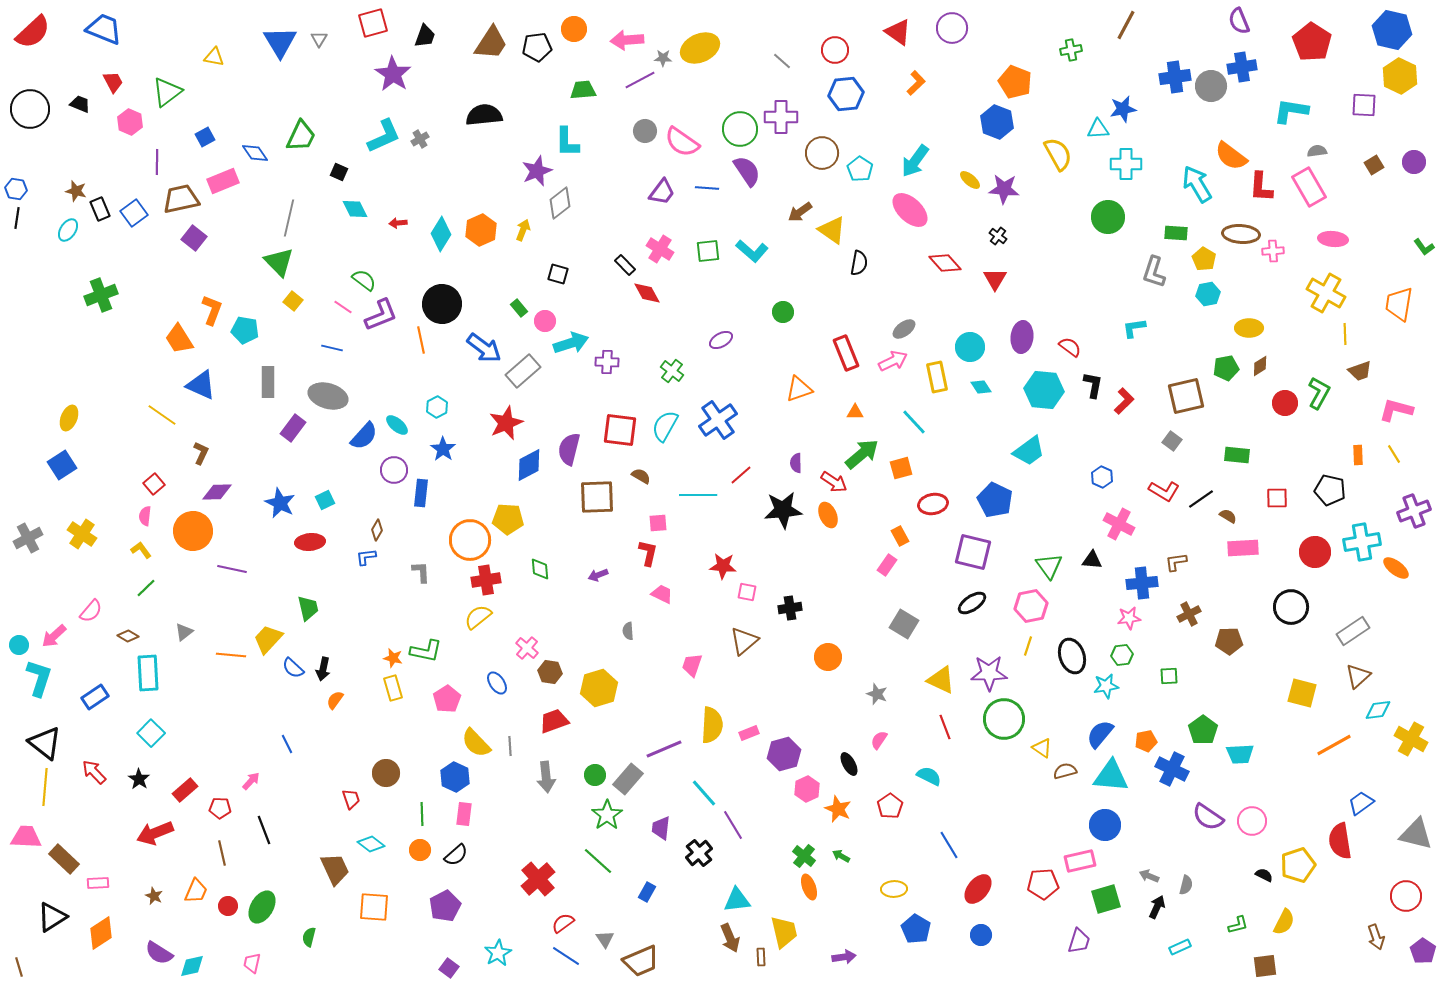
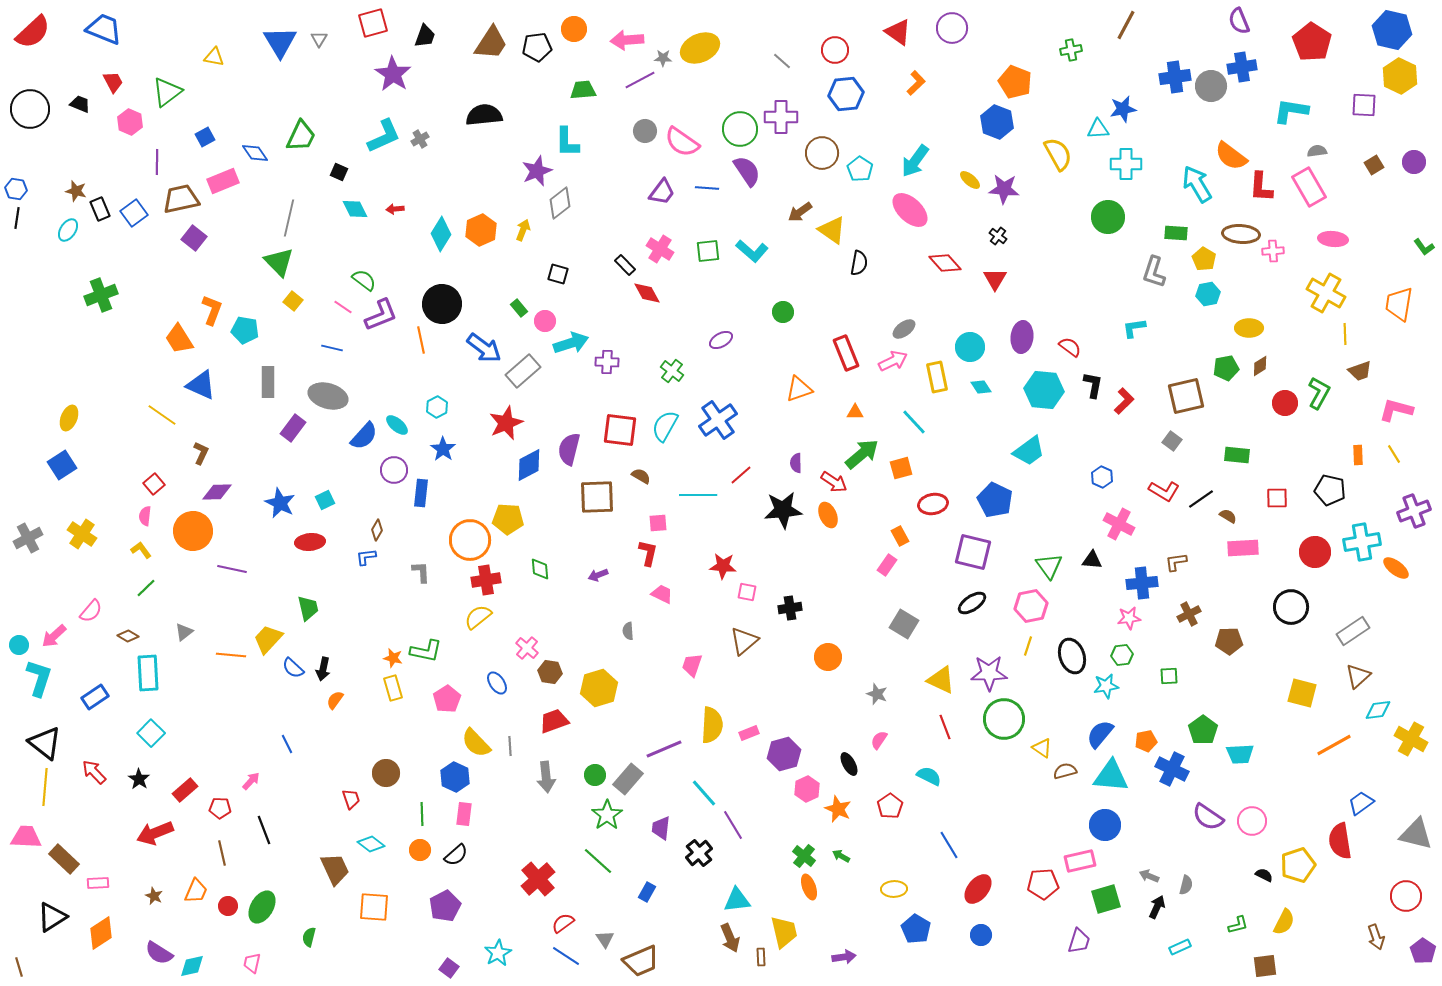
red arrow at (398, 223): moved 3 px left, 14 px up
